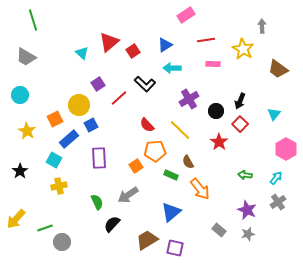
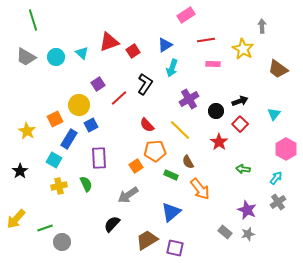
red triangle at (109, 42): rotated 20 degrees clockwise
cyan arrow at (172, 68): rotated 72 degrees counterclockwise
black L-shape at (145, 84): rotated 100 degrees counterclockwise
cyan circle at (20, 95): moved 36 px right, 38 px up
black arrow at (240, 101): rotated 133 degrees counterclockwise
blue rectangle at (69, 139): rotated 18 degrees counterclockwise
green arrow at (245, 175): moved 2 px left, 6 px up
green semicircle at (97, 202): moved 11 px left, 18 px up
gray rectangle at (219, 230): moved 6 px right, 2 px down
